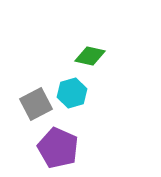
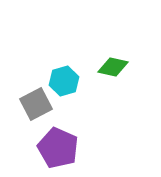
green diamond: moved 23 px right, 11 px down
cyan hexagon: moved 8 px left, 12 px up
